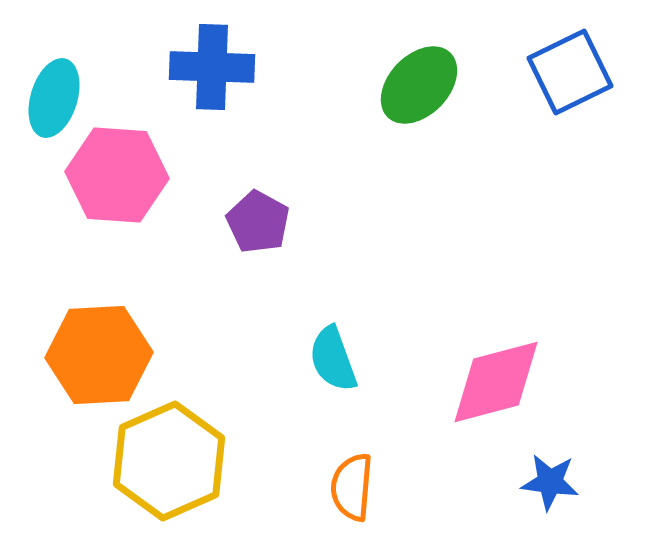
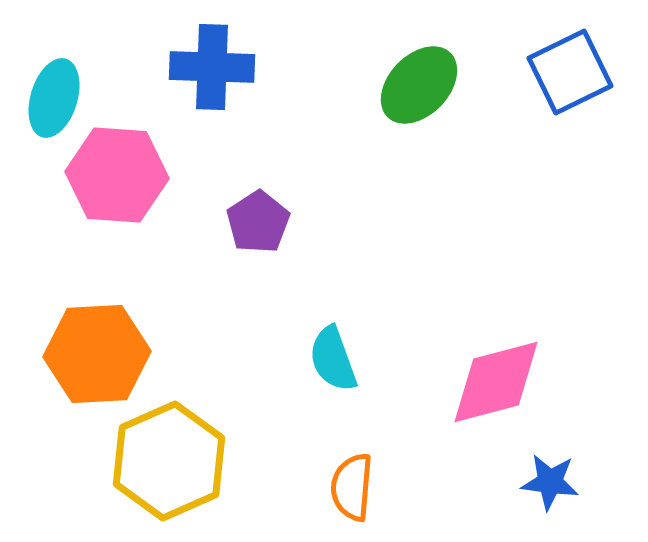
purple pentagon: rotated 10 degrees clockwise
orange hexagon: moved 2 px left, 1 px up
